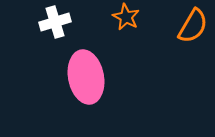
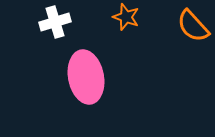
orange star: rotated 8 degrees counterclockwise
orange semicircle: rotated 108 degrees clockwise
